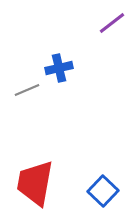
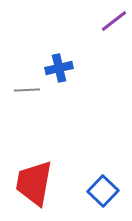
purple line: moved 2 px right, 2 px up
gray line: rotated 20 degrees clockwise
red trapezoid: moved 1 px left
